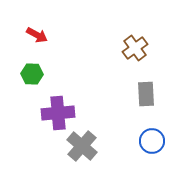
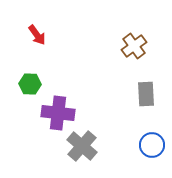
red arrow: rotated 25 degrees clockwise
brown cross: moved 1 px left, 2 px up
green hexagon: moved 2 px left, 10 px down
purple cross: rotated 12 degrees clockwise
blue circle: moved 4 px down
